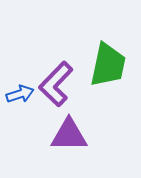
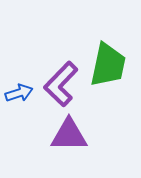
purple L-shape: moved 5 px right
blue arrow: moved 1 px left, 1 px up
